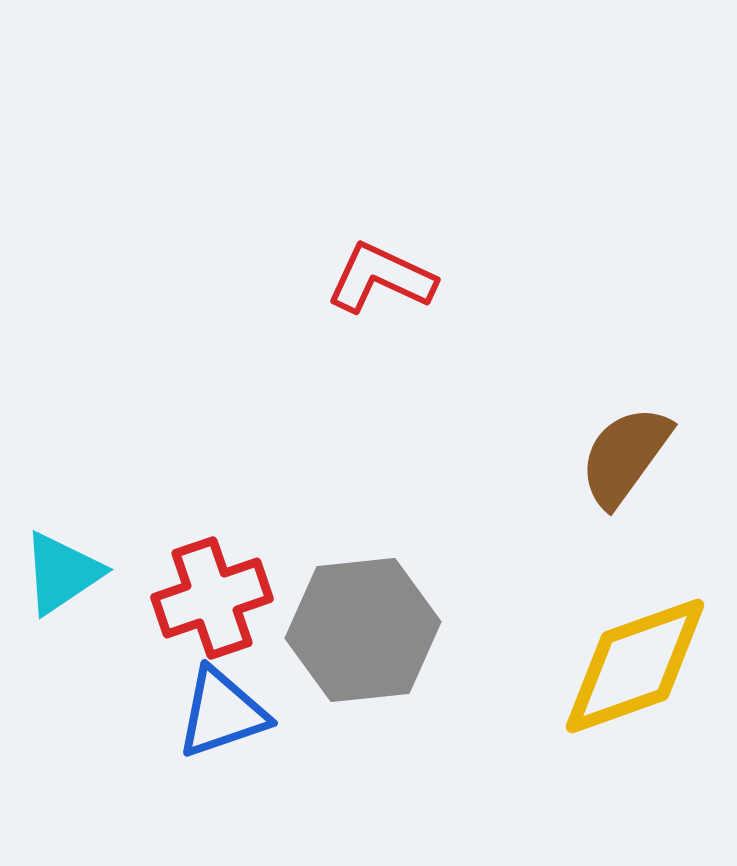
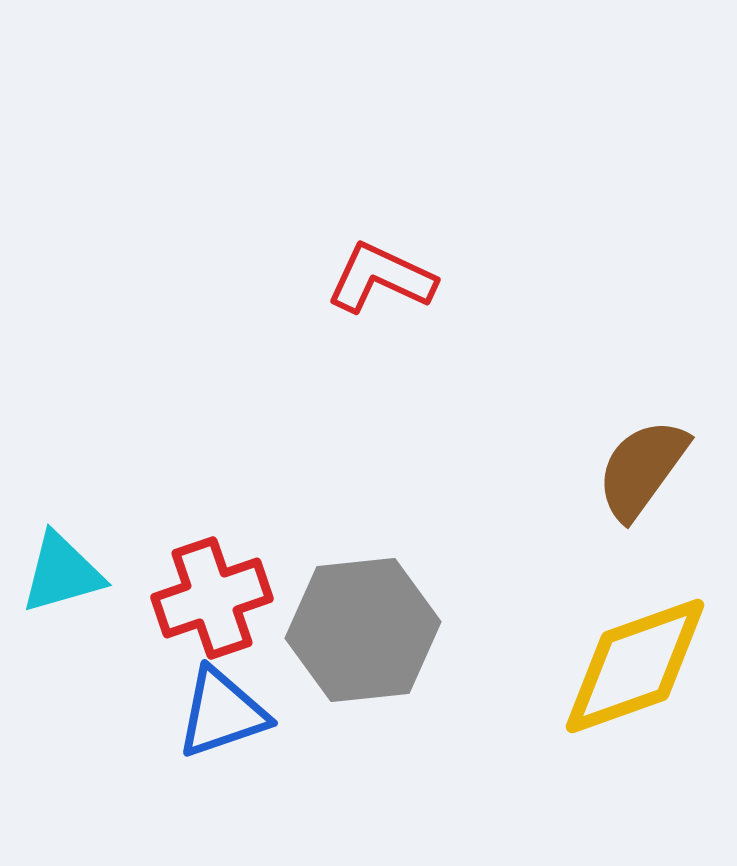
brown semicircle: moved 17 px right, 13 px down
cyan triangle: rotated 18 degrees clockwise
